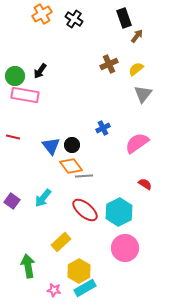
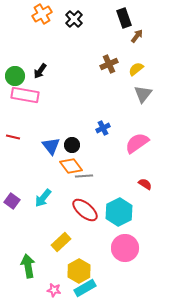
black cross: rotated 12 degrees clockwise
